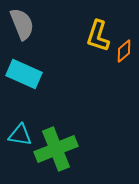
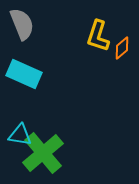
orange diamond: moved 2 px left, 3 px up
green cross: moved 13 px left, 4 px down; rotated 18 degrees counterclockwise
